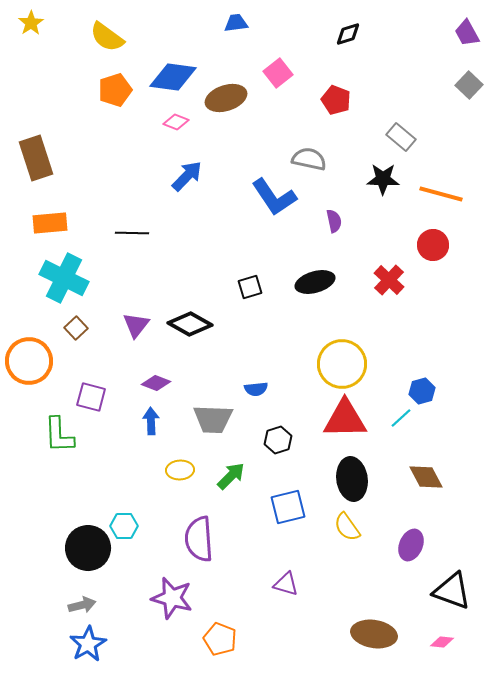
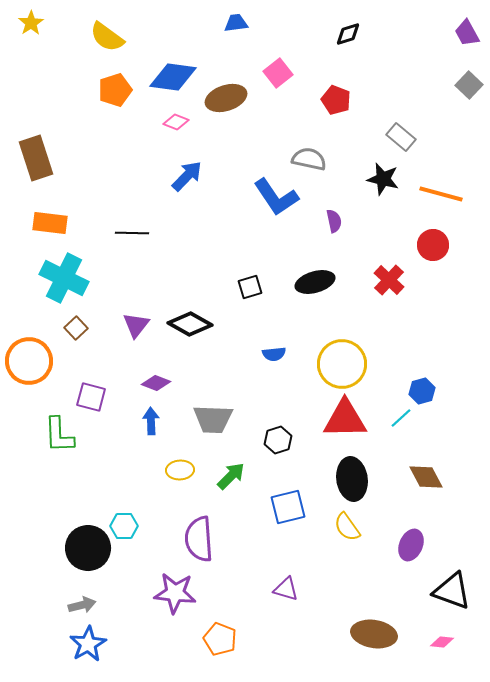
black star at (383, 179): rotated 12 degrees clockwise
blue L-shape at (274, 197): moved 2 px right
orange rectangle at (50, 223): rotated 12 degrees clockwise
blue semicircle at (256, 389): moved 18 px right, 35 px up
purple triangle at (286, 584): moved 5 px down
purple star at (172, 598): moved 3 px right, 5 px up; rotated 9 degrees counterclockwise
